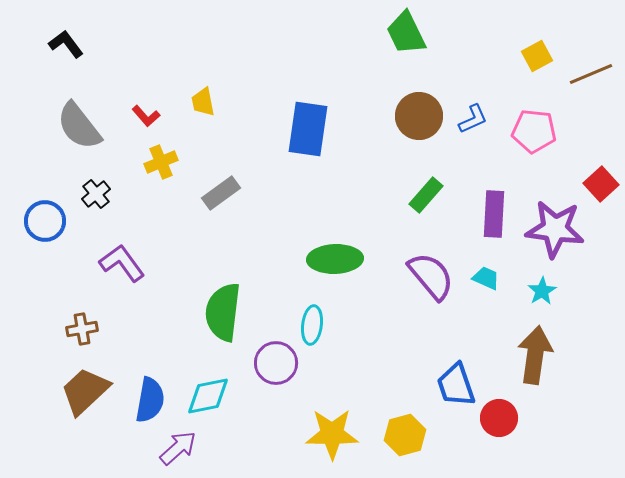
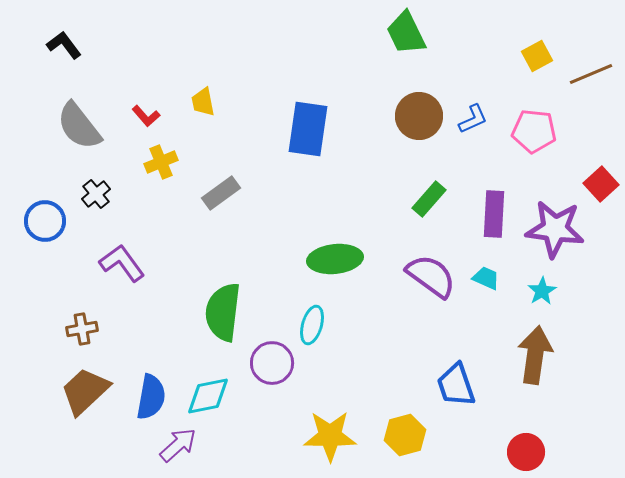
black L-shape: moved 2 px left, 1 px down
green rectangle: moved 3 px right, 4 px down
green ellipse: rotated 4 degrees counterclockwise
purple semicircle: rotated 14 degrees counterclockwise
cyan ellipse: rotated 9 degrees clockwise
purple circle: moved 4 px left
blue semicircle: moved 1 px right, 3 px up
red circle: moved 27 px right, 34 px down
yellow star: moved 2 px left, 2 px down
purple arrow: moved 3 px up
